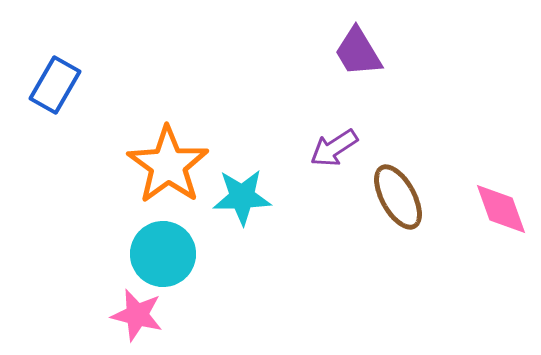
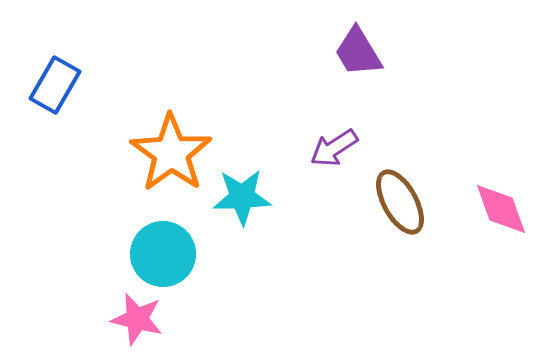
orange star: moved 3 px right, 12 px up
brown ellipse: moved 2 px right, 5 px down
pink star: moved 4 px down
